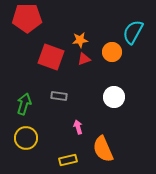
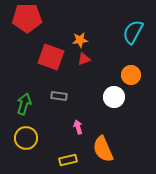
orange circle: moved 19 px right, 23 px down
